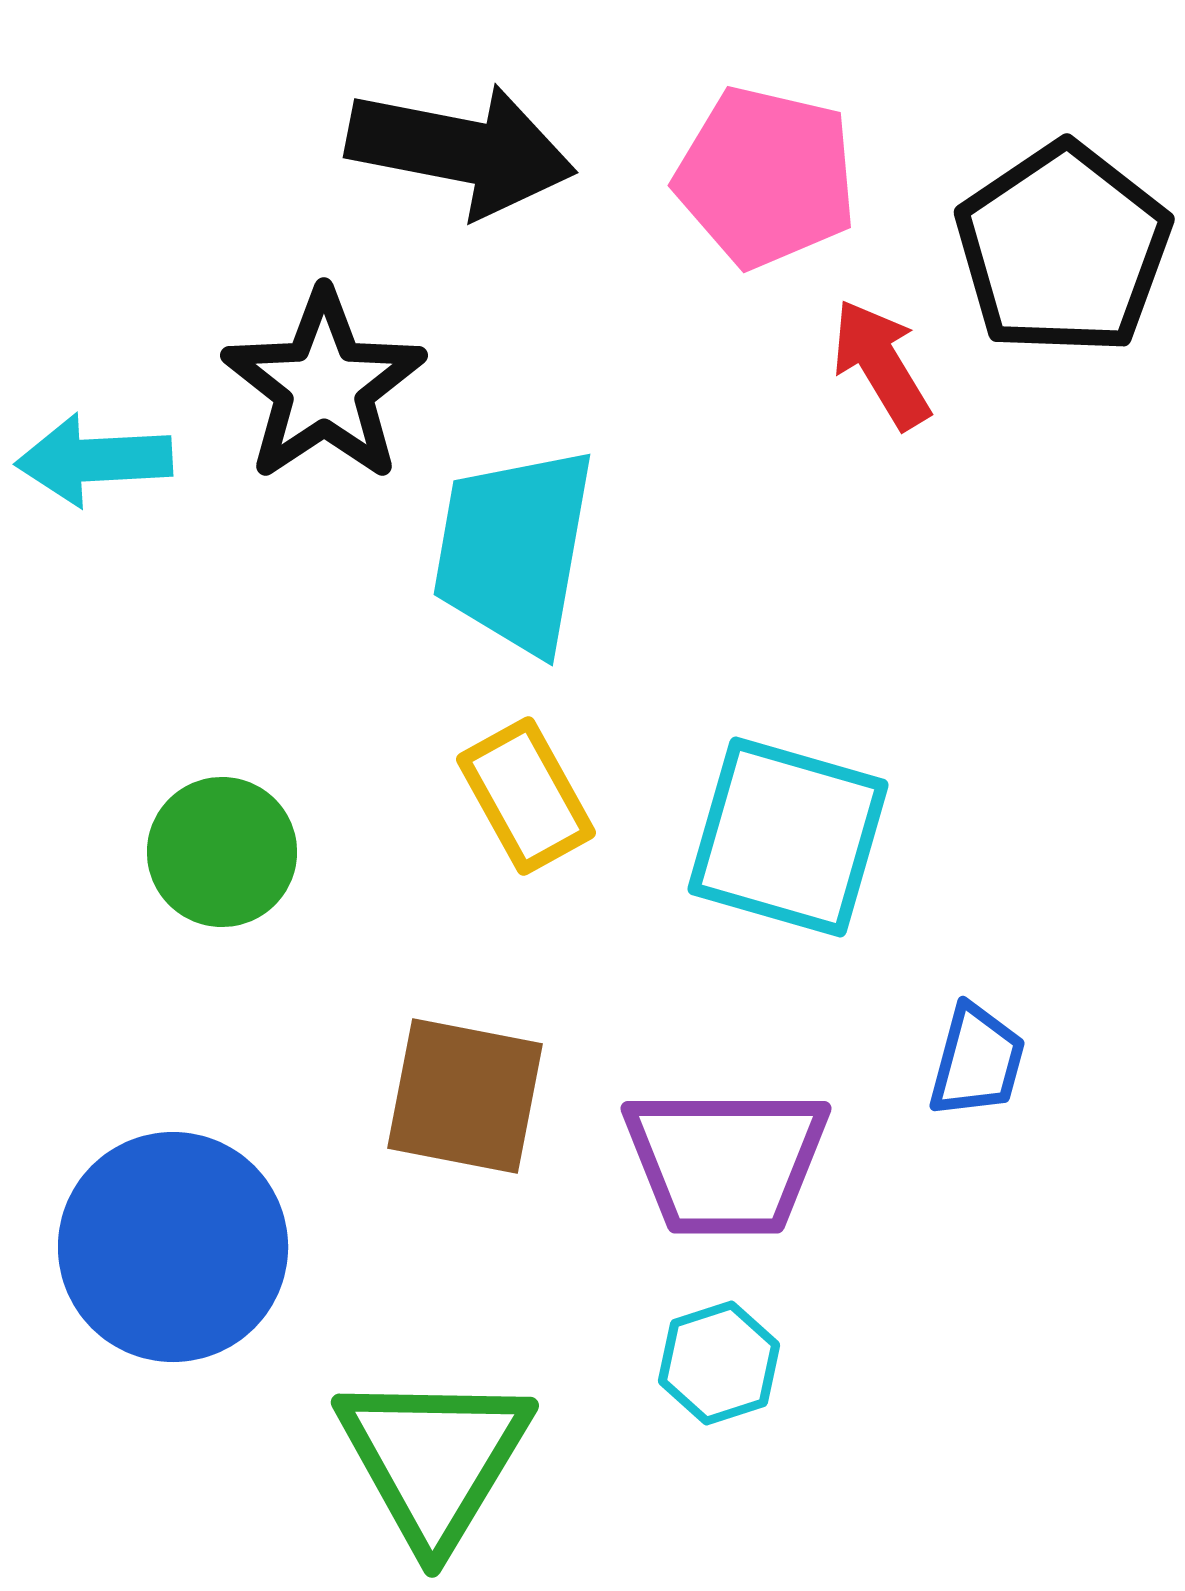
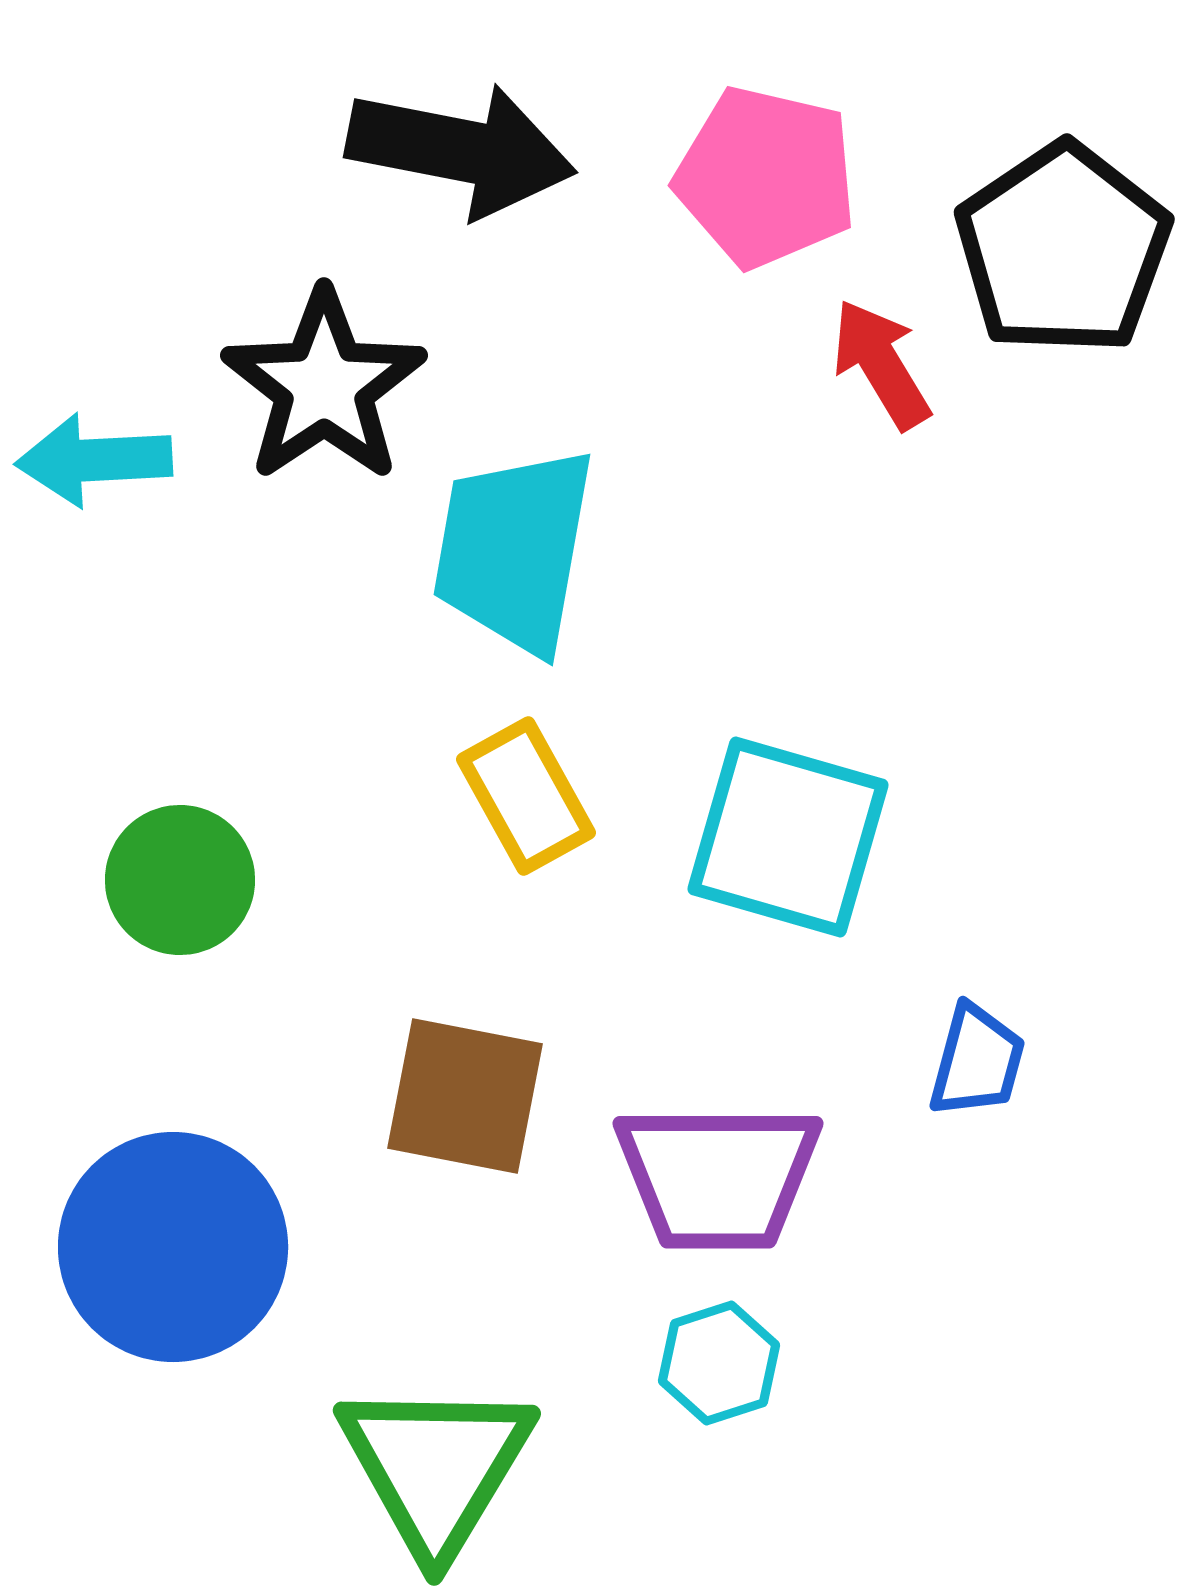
green circle: moved 42 px left, 28 px down
purple trapezoid: moved 8 px left, 15 px down
green triangle: moved 2 px right, 8 px down
